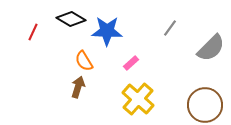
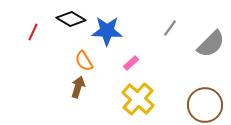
gray semicircle: moved 4 px up
